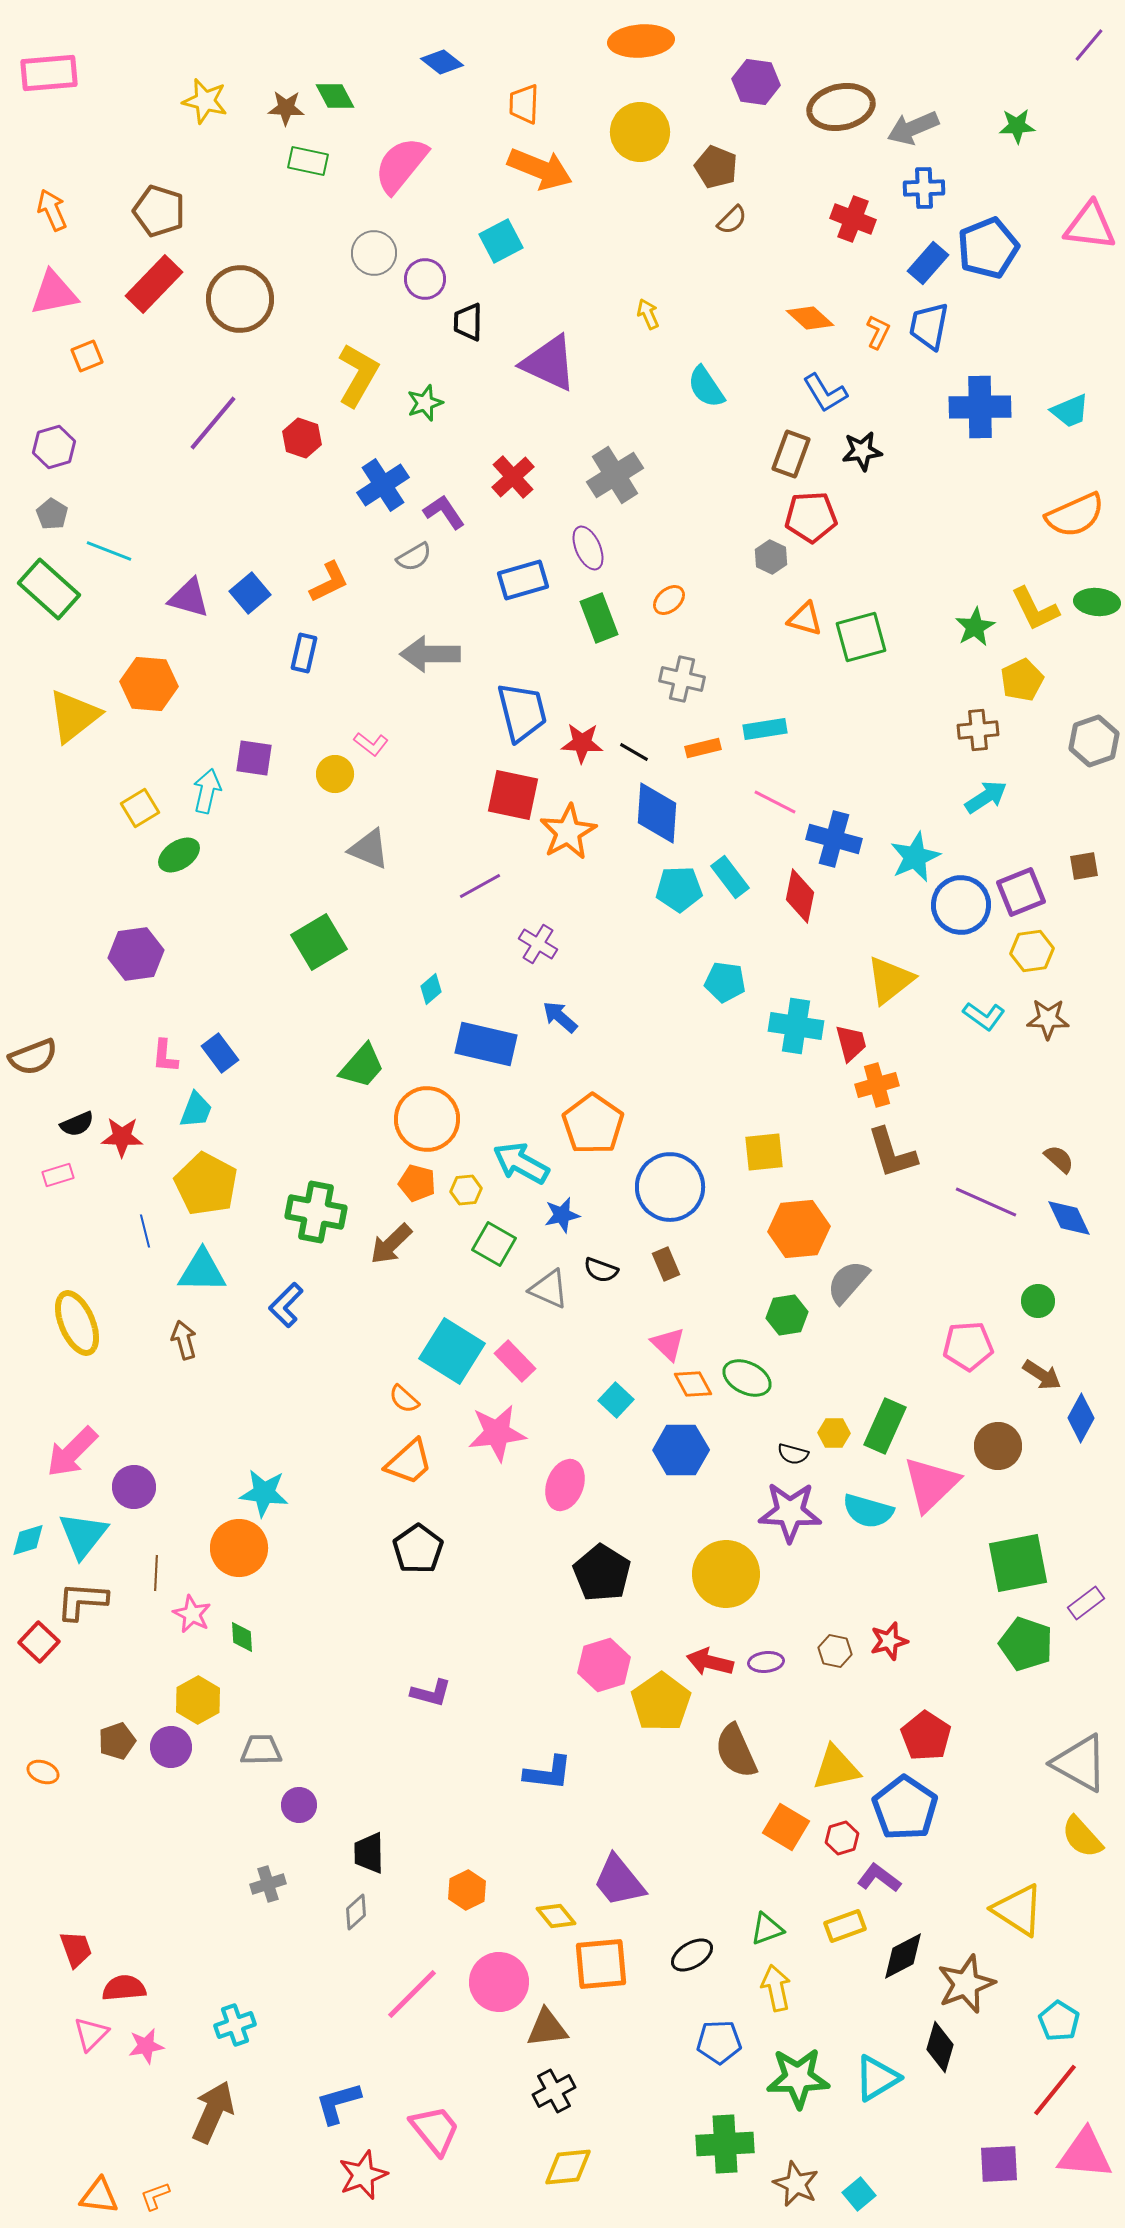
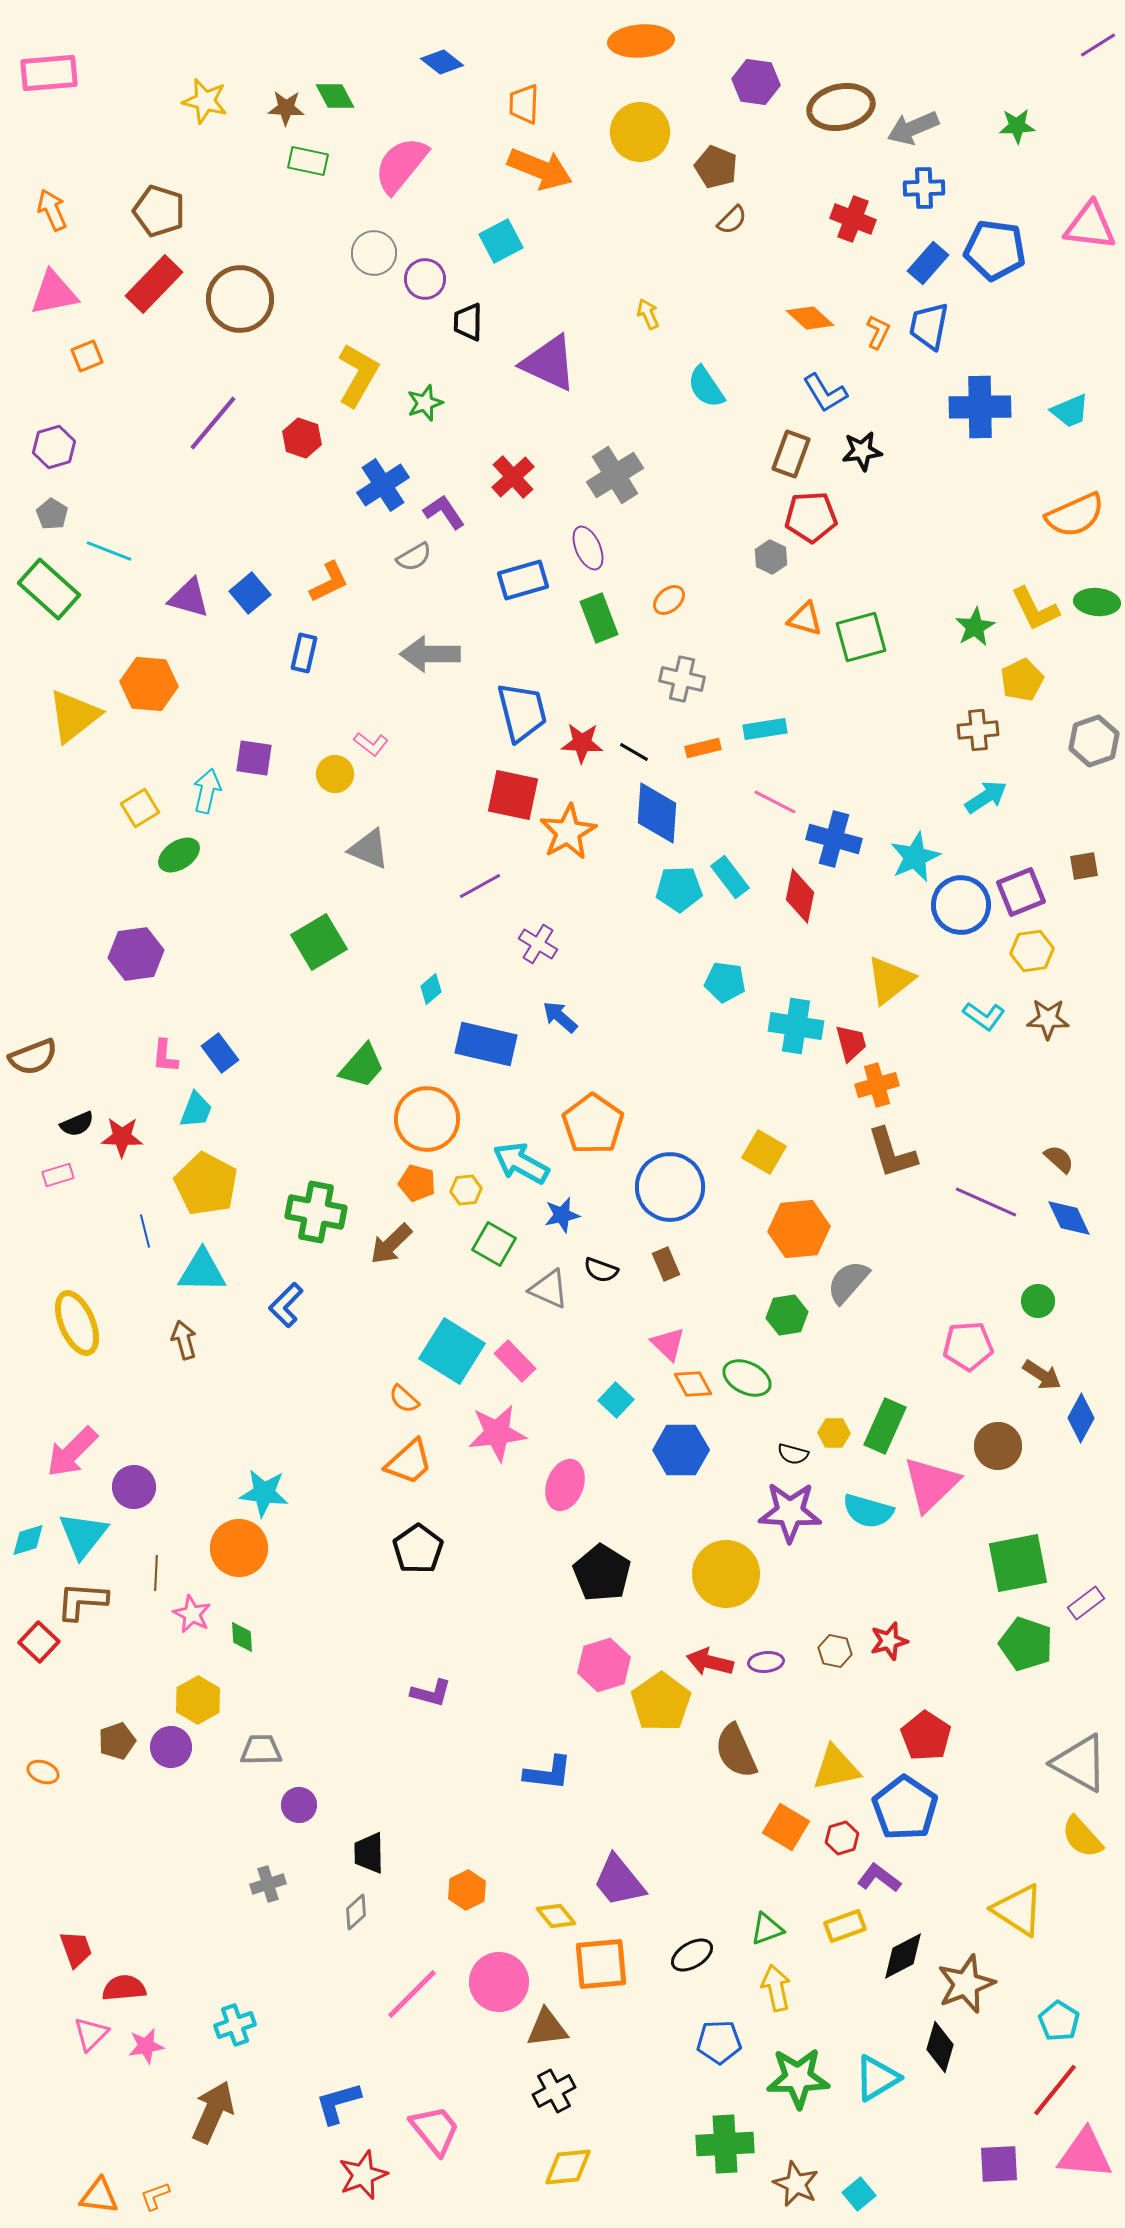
purple line at (1089, 45): moved 9 px right; rotated 18 degrees clockwise
blue pentagon at (988, 248): moved 7 px right, 2 px down; rotated 30 degrees clockwise
yellow square at (764, 1152): rotated 36 degrees clockwise
